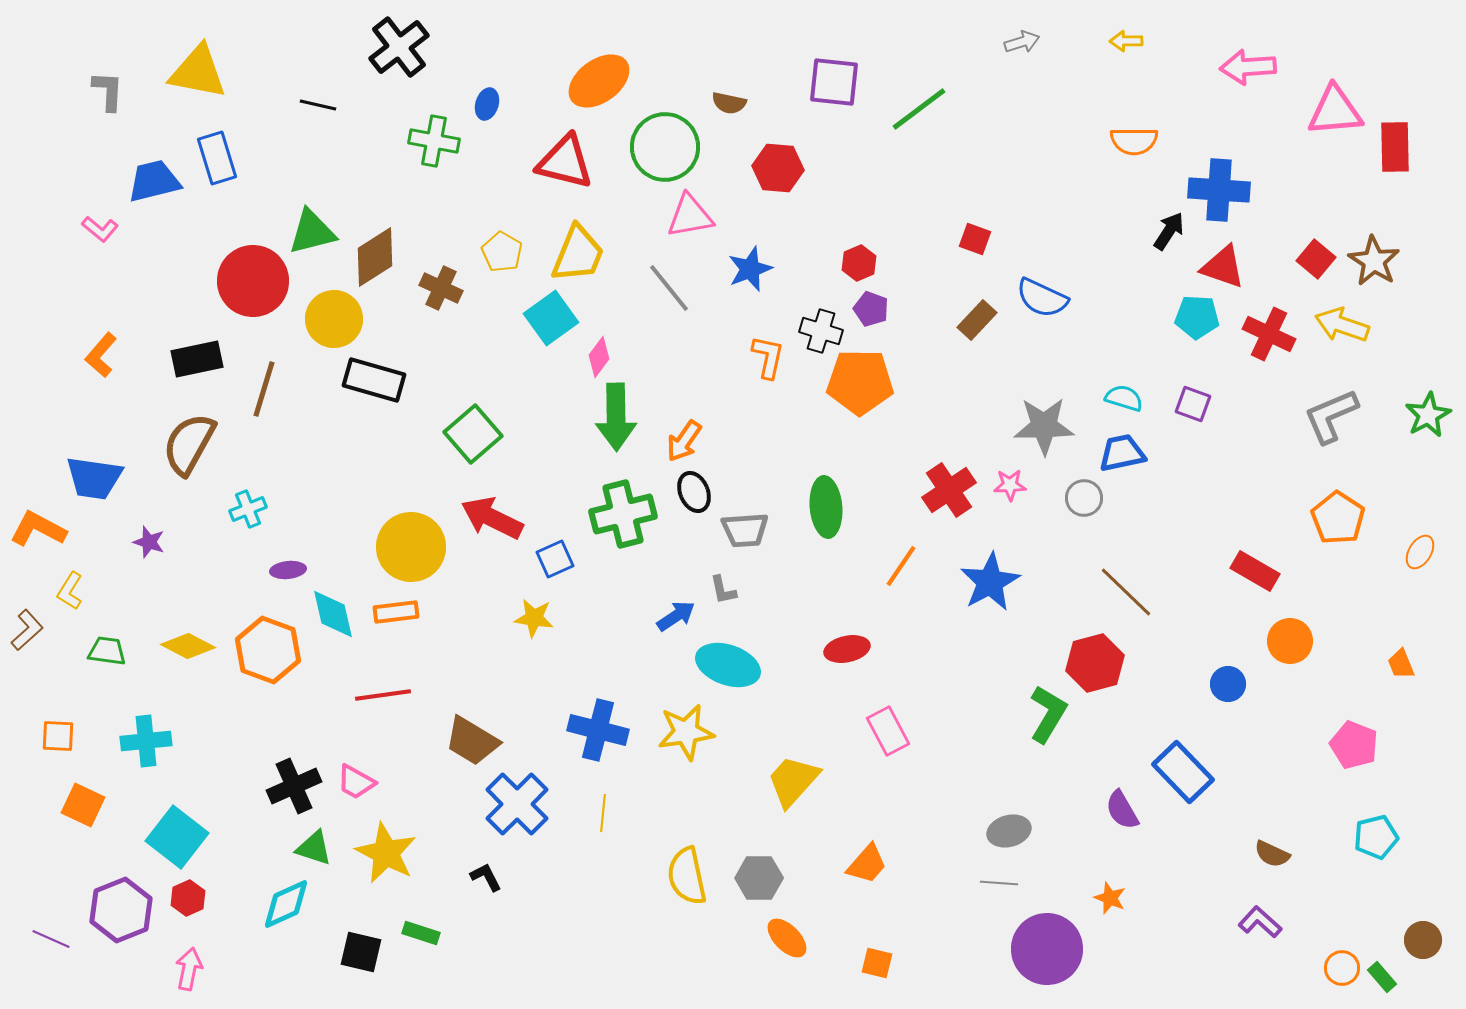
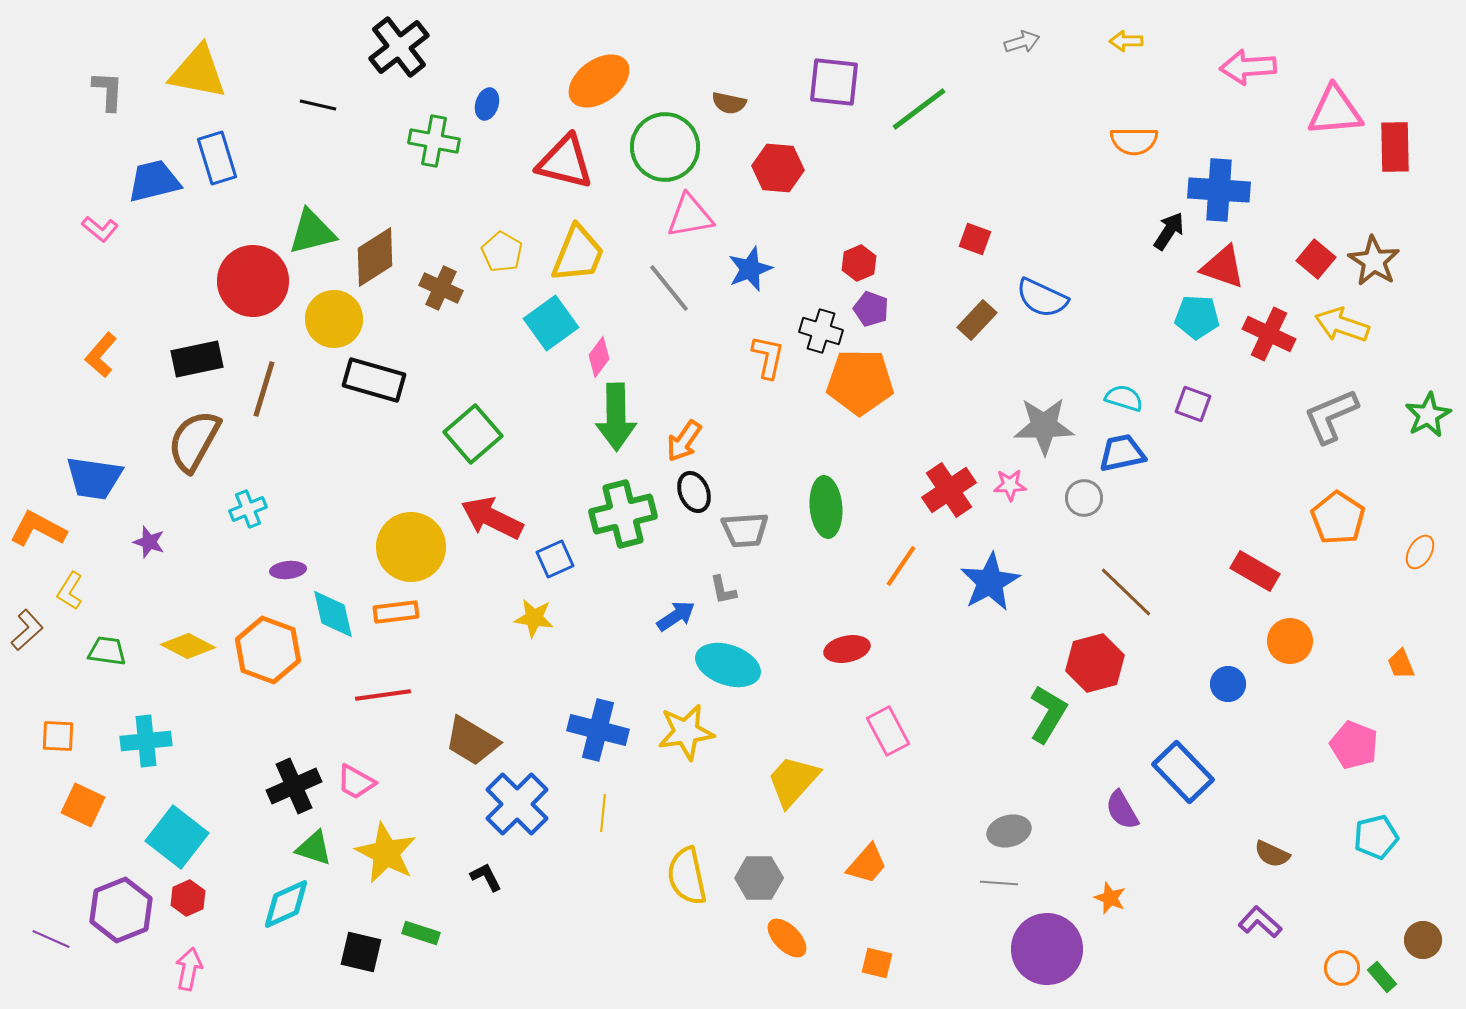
cyan square at (551, 318): moved 5 px down
brown semicircle at (189, 444): moved 5 px right, 3 px up
